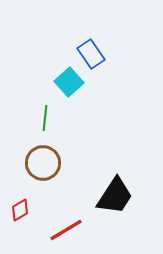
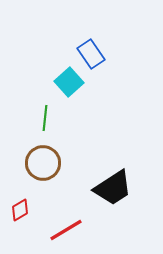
black trapezoid: moved 2 px left, 8 px up; rotated 24 degrees clockwise
